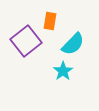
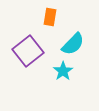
orange rectangle: moved 4 px up
purple square: moved 2 px right, 10 px down
